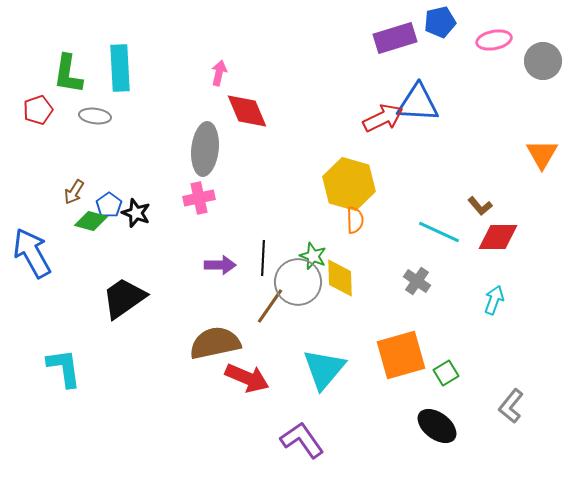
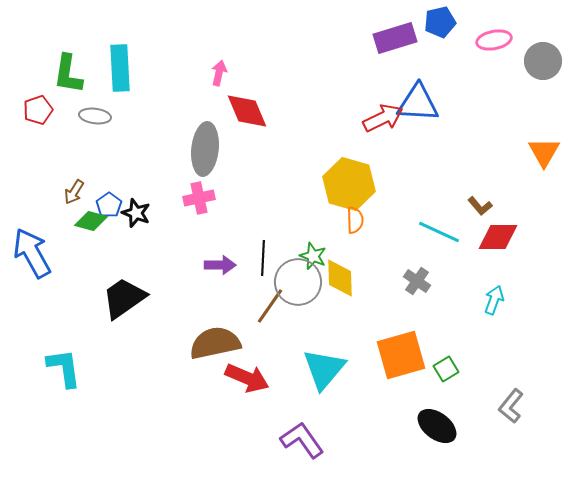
orange triangle at (542, 154): moved 2 px right, 2 px up
green square at (446, 373): moved 4 px up
